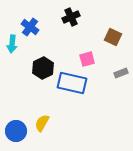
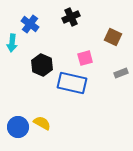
blue cross: moved 3 px up
cyan arrow: moved 1 px up
pink square: moved 2 px left, 1 px up
black hexagon: moved 1 px left, 3 px up; rotated 10 degrees counterclockwise
yellow semicircle: rotated 90 degrees clockwise
blue circle: moved 2 px right, 4 px up
